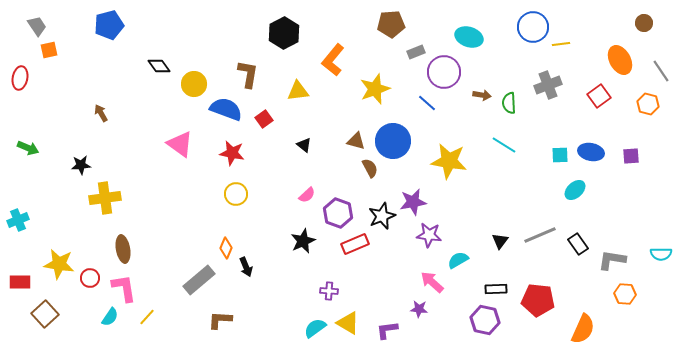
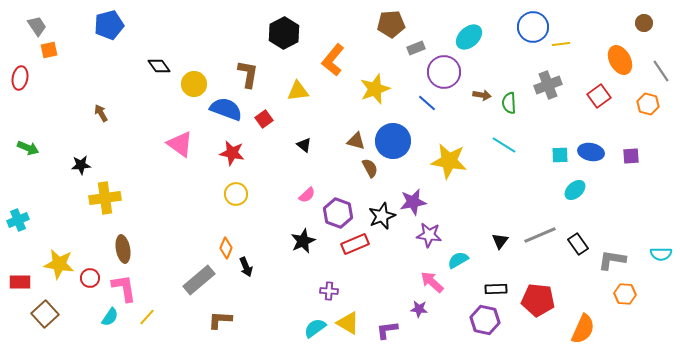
cyan ellipse at (469, 37): rotated 60 degrees counterclockwise
gray rectangle at (416, 52): moved 4 px up
